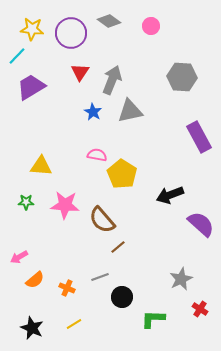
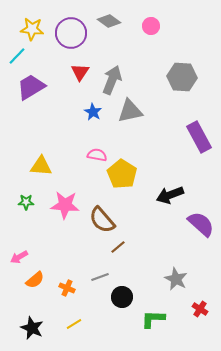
gray star: moved 5 px left; rotated 20 degrees counterclockwise
